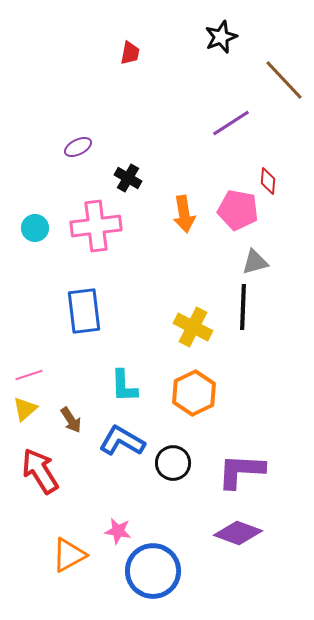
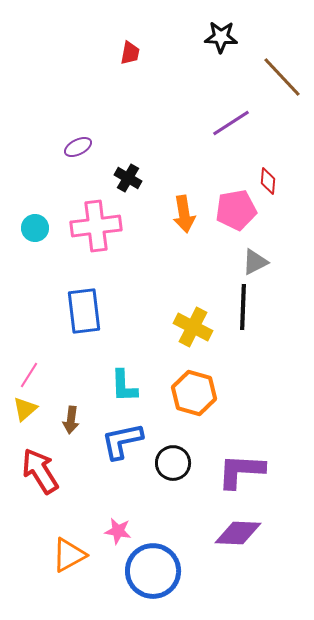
black star: rotated 24 degrees clockwise
brown line: moved 2 px left, 3 px up
pink pentagon: moved 2 px left; rotated 21 degrees counterclockwise
gray triangle: rotated 12 degrees counterclockwise
pink line: rotated 40 degrees counterclockwise
orange hexagon: rotated 18 degrees counterclockwise
brown arrow: rotated 40 degrees clockwise
blue L-shape: rotated 42 degrees counterclockwise
purple diamond: rotated 18 degrees counterclockwise
